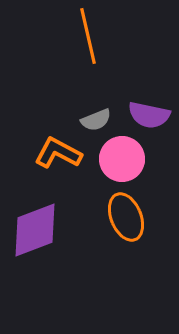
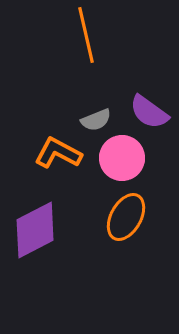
orange line: moved 2 px left, 1 px up
purple semicircle: moved 3 px up; rotated 24 degrees clockwise
pink circle: moved 1 px up
orange ellipse: rotated 51 degrees clockwise
purple diamond: rotated 6 degrees counterclockwise
